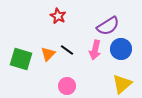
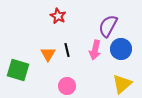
purple semicircle: rotated 150 degrees clockwise
black line: rotated 40 degrees clockwise
orange triangle: rotated 14 degrees counterclockwise
green square: moved 3 px left, 11 px down
